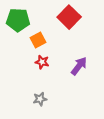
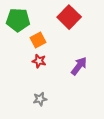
red star: moved 3 px left, 1 px up
